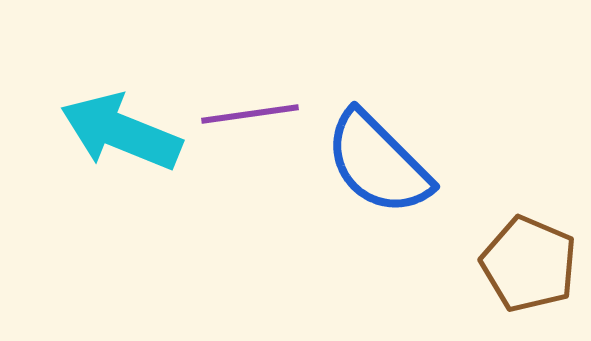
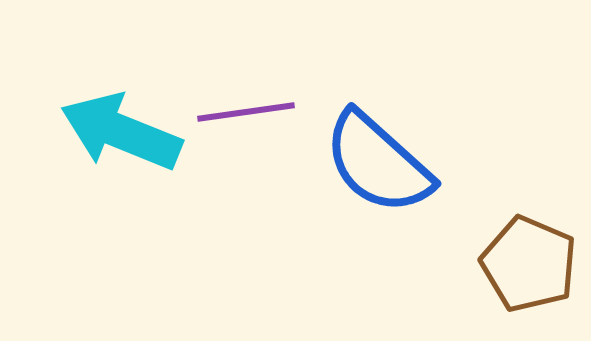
purple line: moved 4 px left, 2 px up
blue semicircle: rotated 3 degrees counterclockwise
